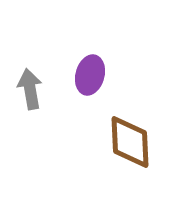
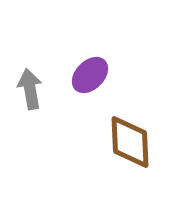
purple ellipse: rotated 30 degrees clockwise
